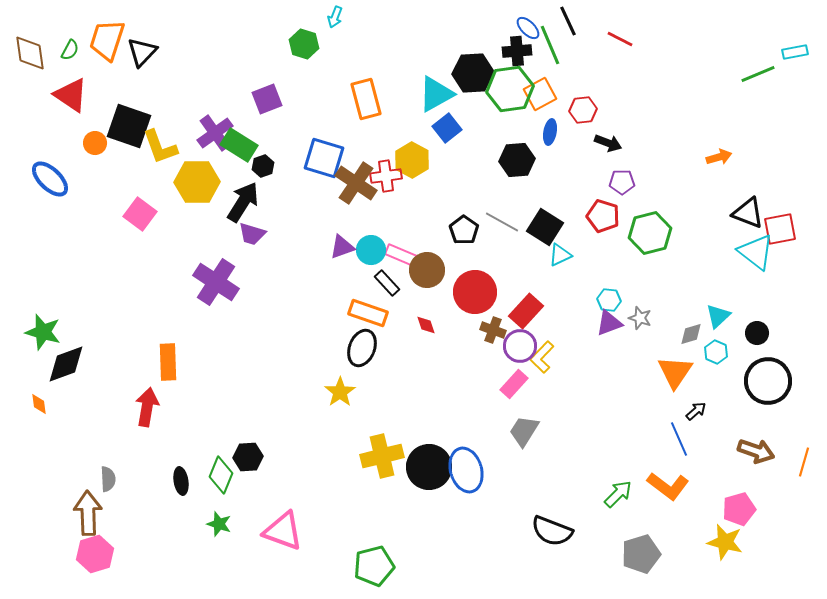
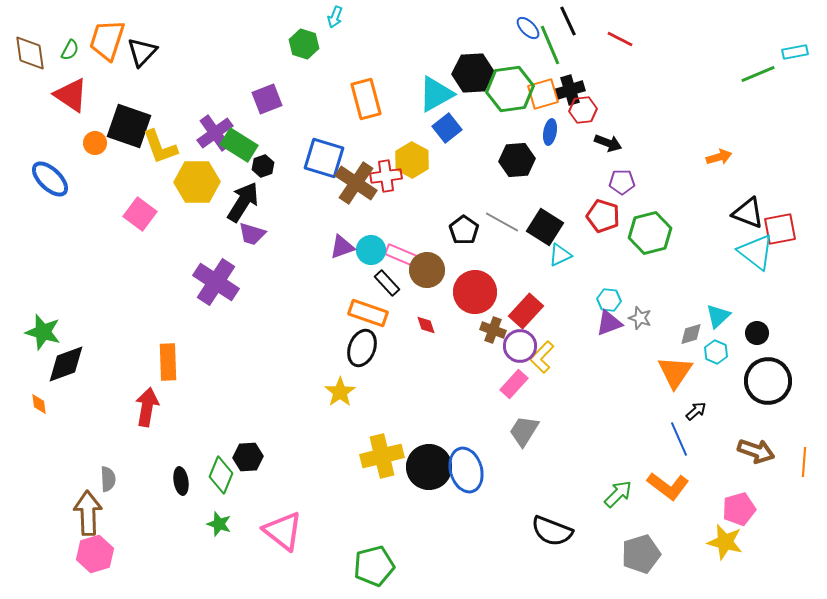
black cross at (517, 51): moved 53 px right, 39 px down; rotated 12 degrees counterclockwise
orange square at (540, 94): moved 3 px right; rotated 12 degrees clockwise
orange line at (804, 462): rotated 12 degrees counterclockwise
pink triangle at (283, 531): rotated 18 degrees clockwise
